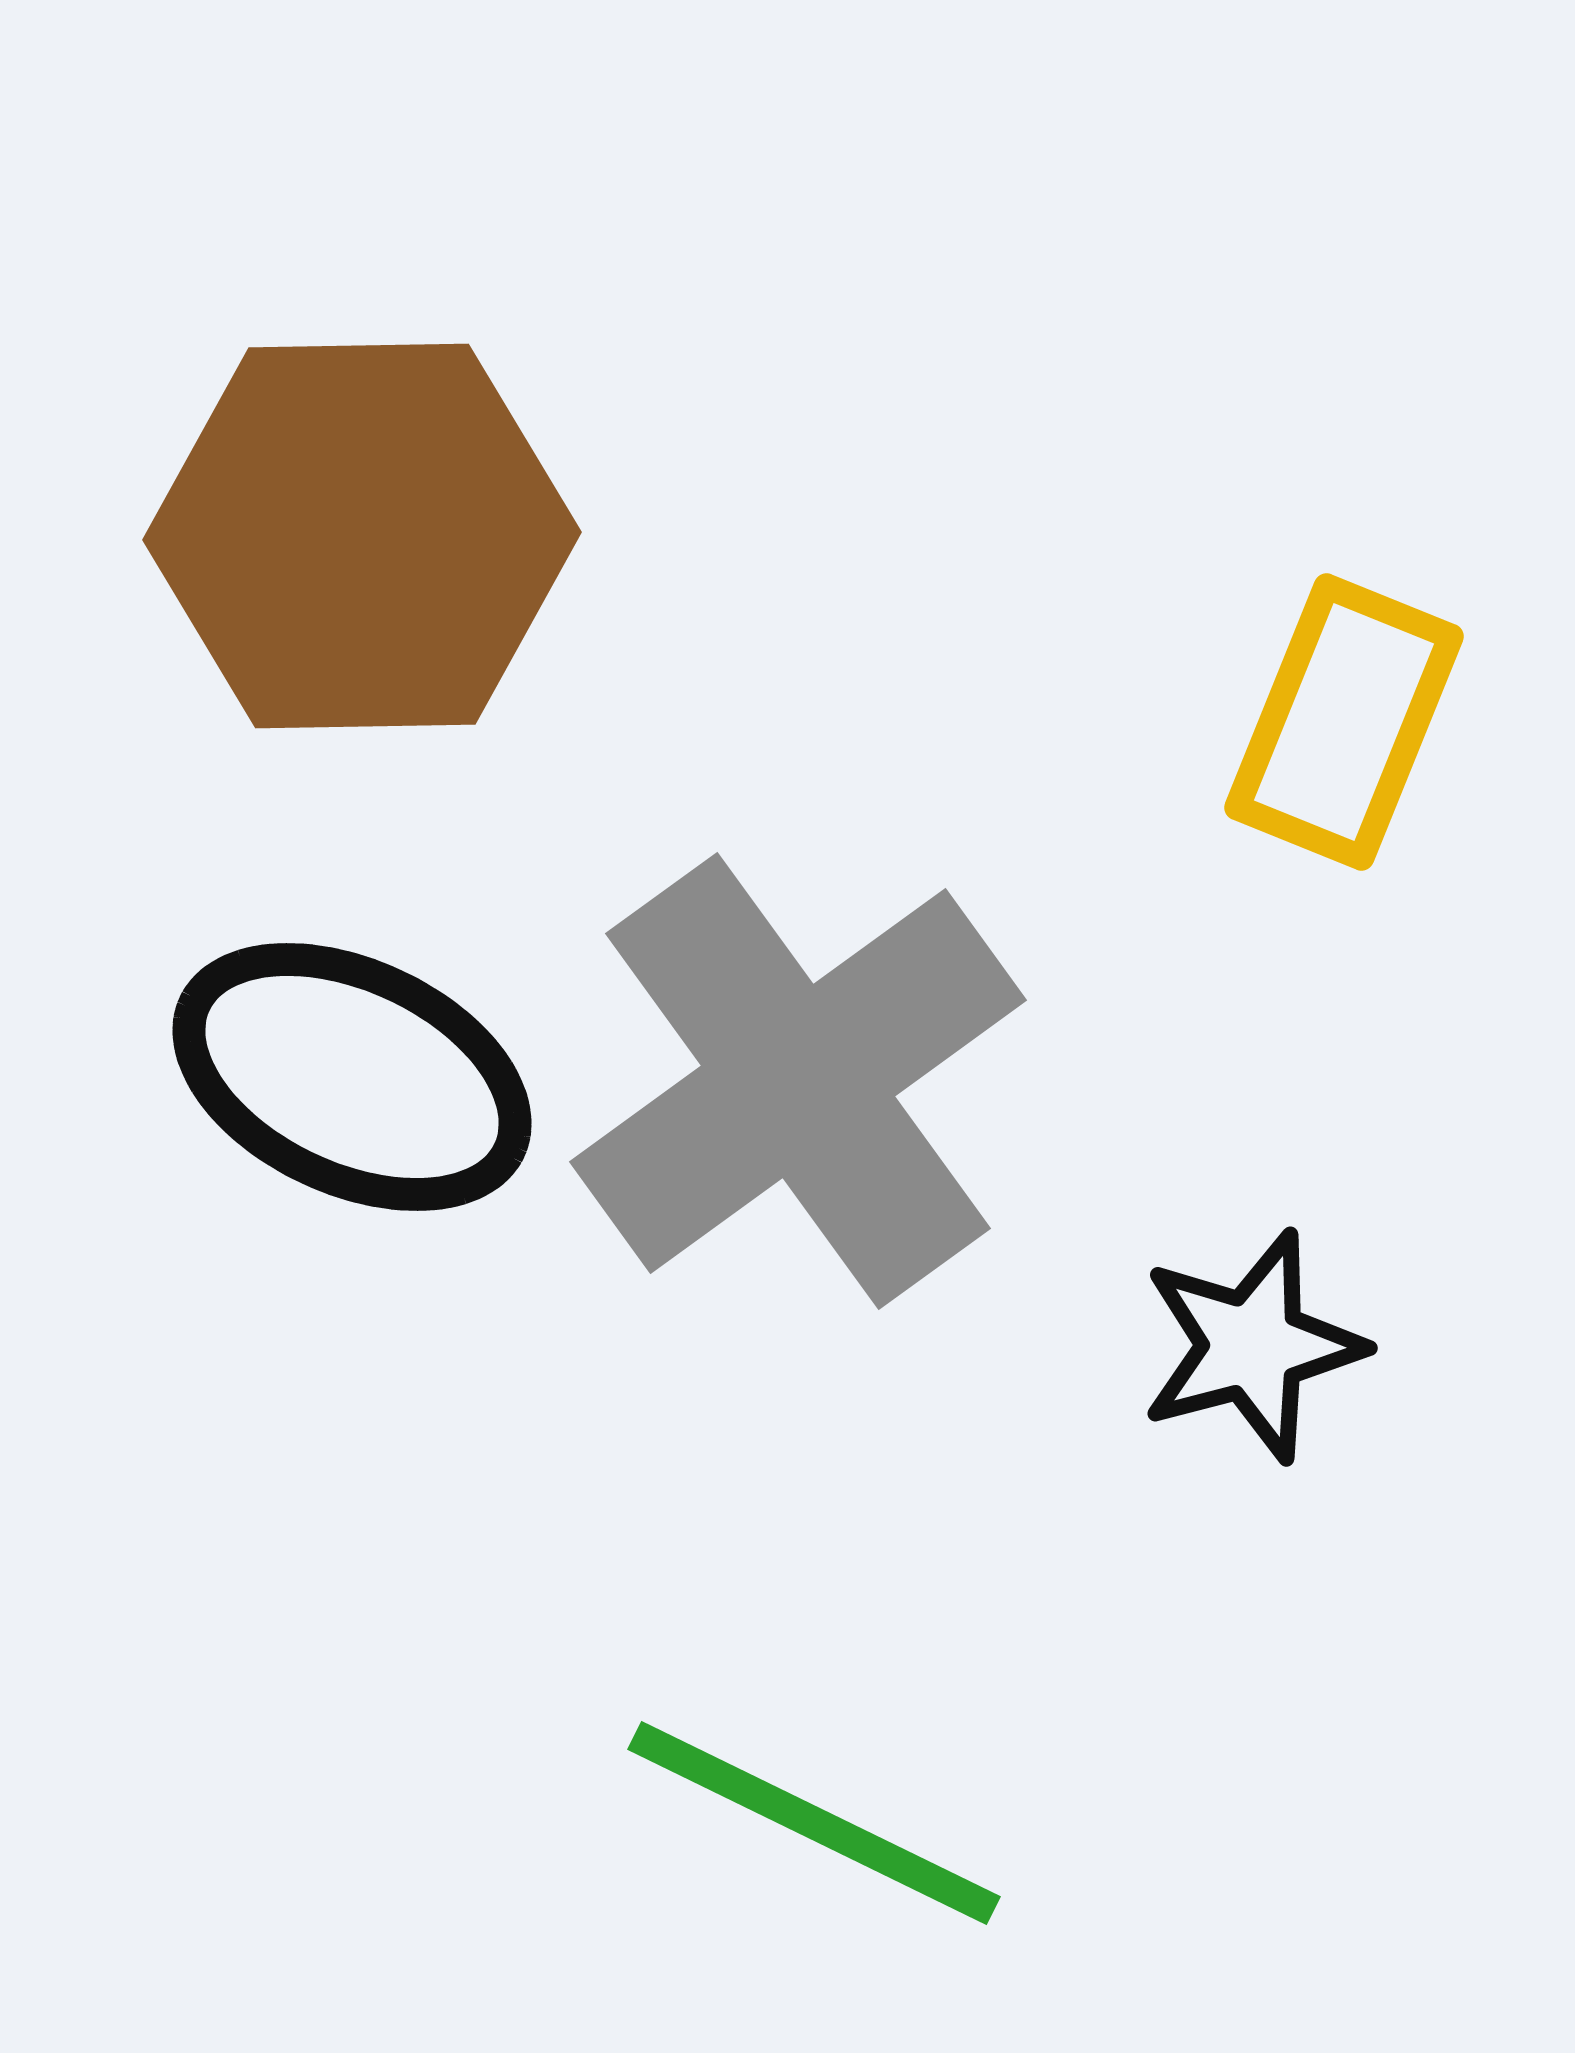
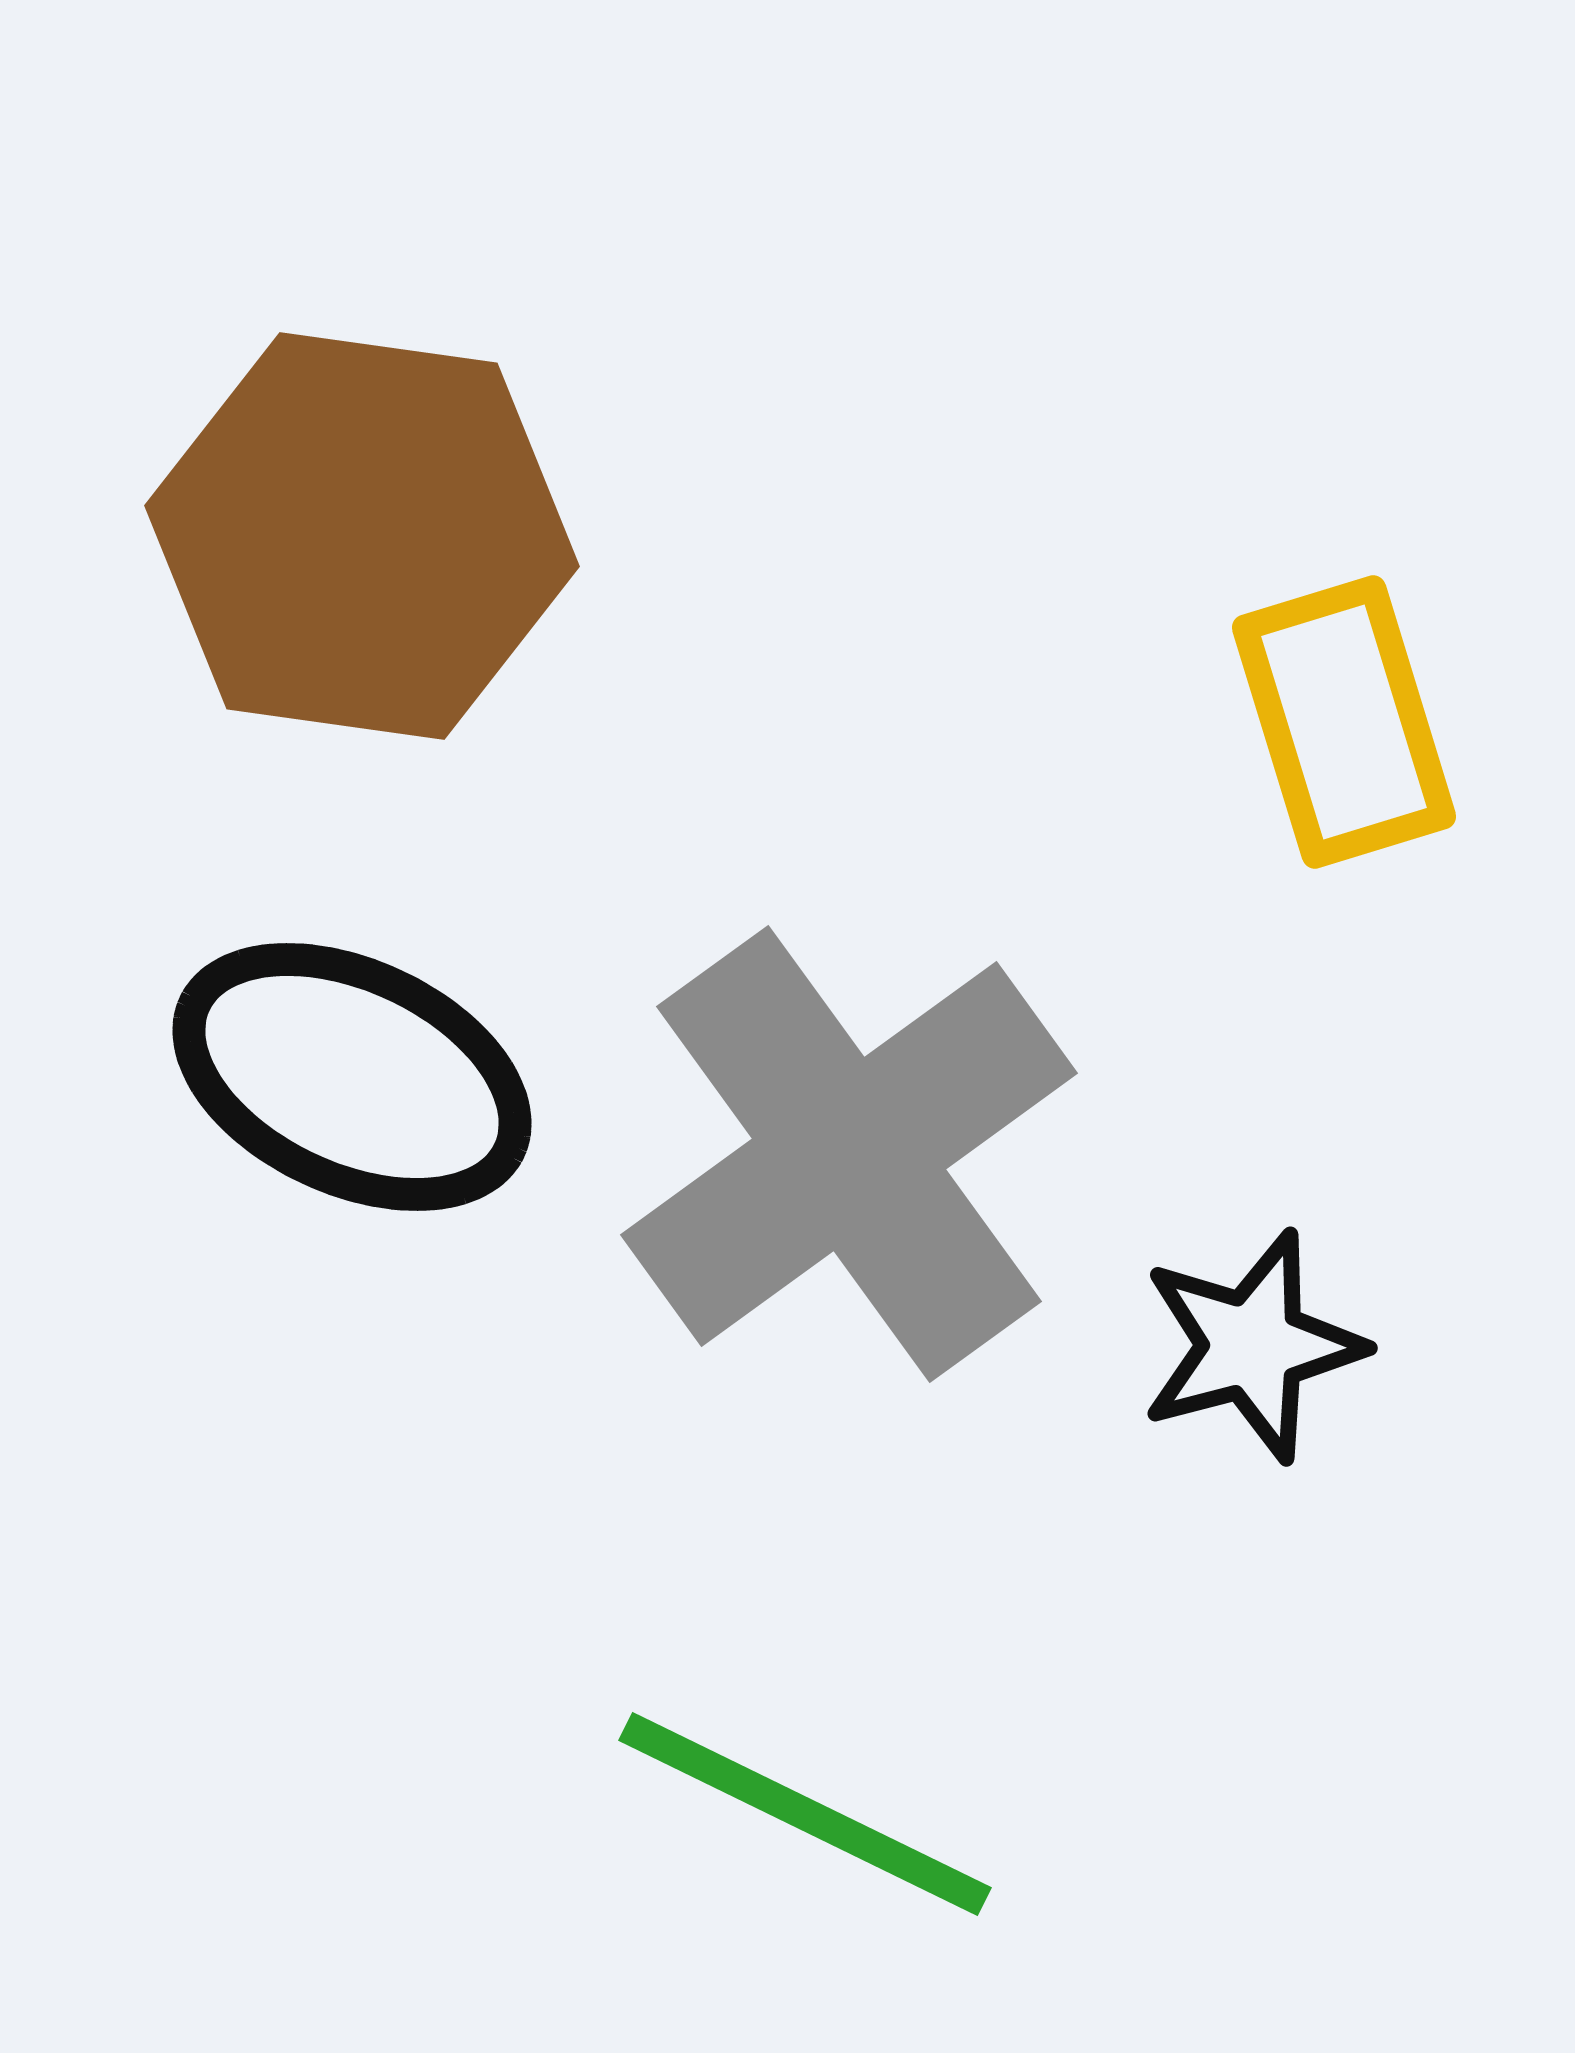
brown hexagon: rotated 9 degrees clockwise
yellow rectangle: rotated 39 degrees counterclockwise
gray cross: moved 51 px right, 73 px down
green line: moved 9 px left, 9 px up
